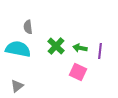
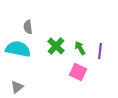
green arrow: rotated 48 degrees clockwise
gray triangle: moved 1 px down
